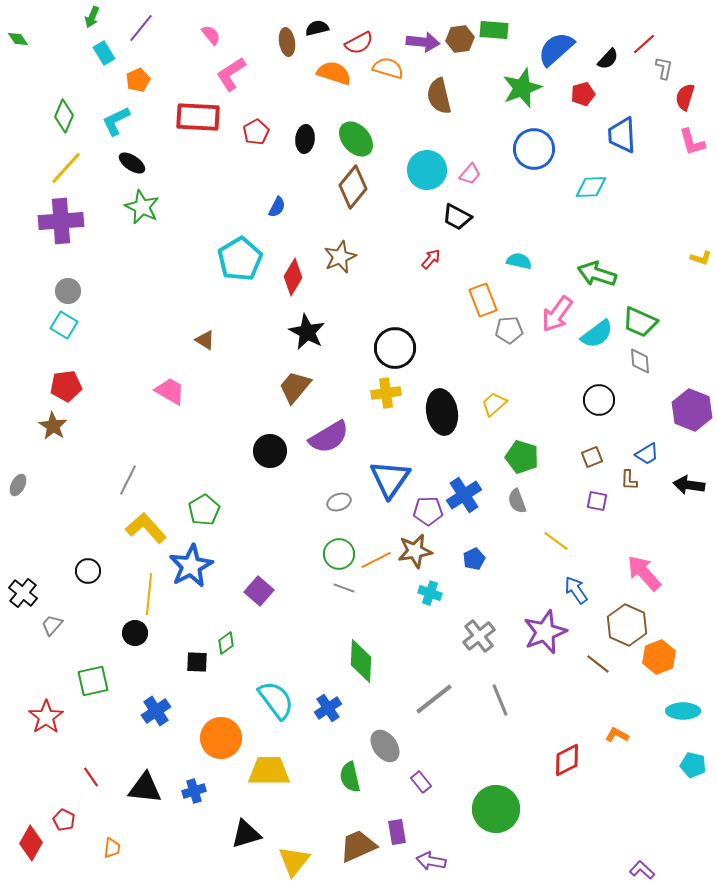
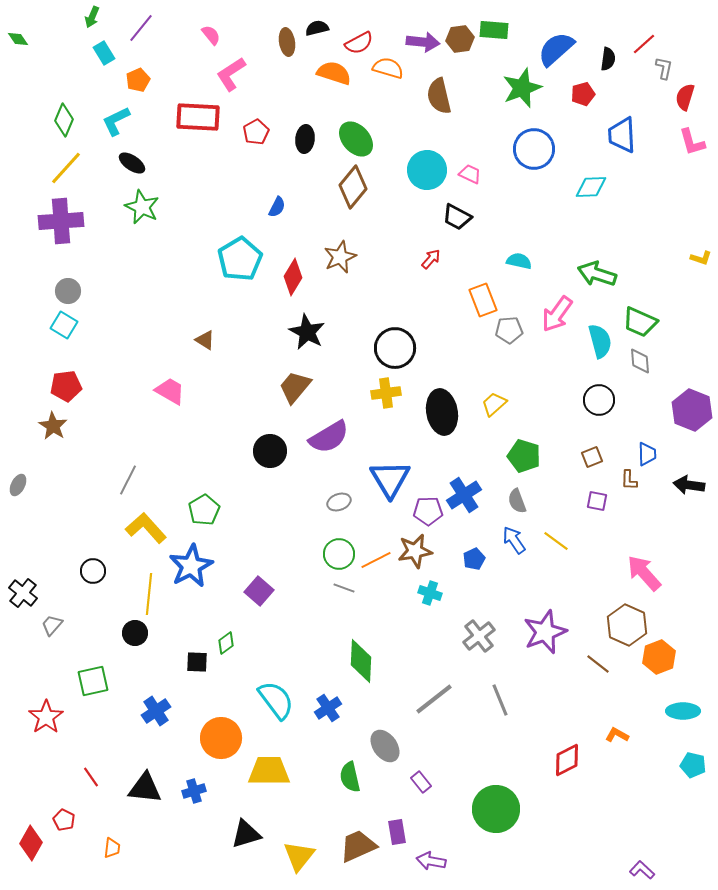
black semicircle at (608, 59): rotated 35 degrees counterclockwise
green diamond at (64, 116): moved 4 px down
pink trapezoid at (470, 174): rotated 105 degrees counterclockwise
cyan semicircle at (597, 334): moved 3 px right, 7 px down; rotated 68 degrees counterclockwise
blue trapezoid at (647, 454): rotated 60 degrees counterclockwise
green pentagon at (522, 457): moved 2 px right, 1 px up
blue triangle at (390, 479): rotated 6 degrees counterclockwise
black circle at (88, 571): moved 5 px right
blue arrow at (576, 590): moved 62 px left, 50 px up
yellow triangle at (294, 861): moved 5 px right, 5 px up
